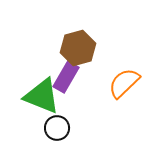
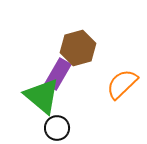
purple rectangle: moved 8 px left, 3 px up
orange semicircle: moved 2 px left, 1 px down
green triangle: rotated 18 degrees clockwise
